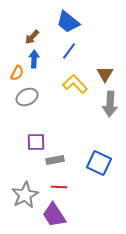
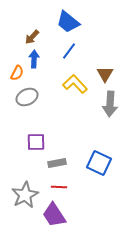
gray rectangle: moved 2 px right, 3 px down
